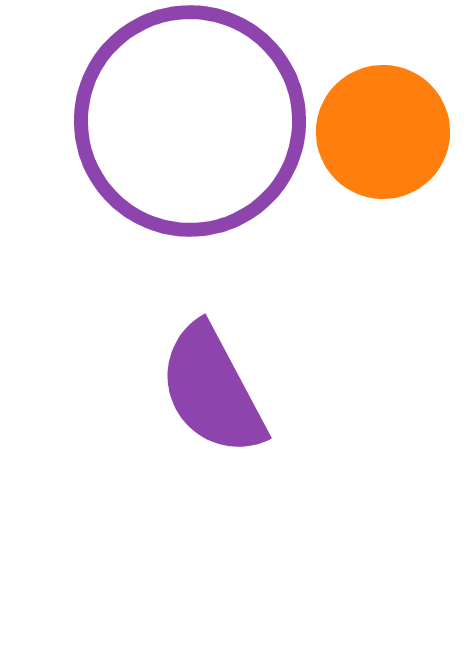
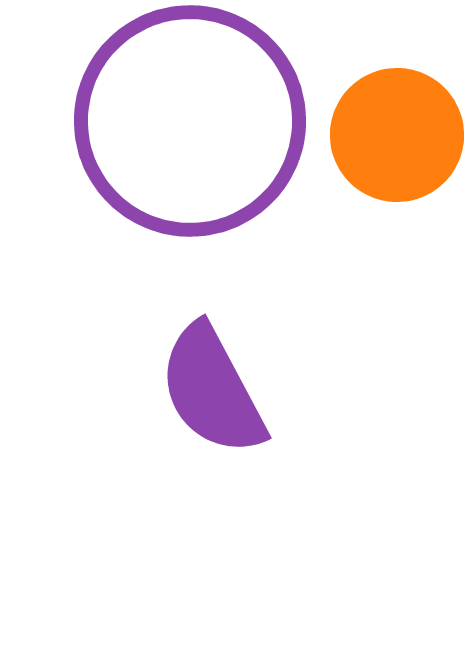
orange circle: moved 14 px right, 3 px down
